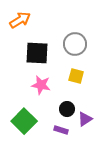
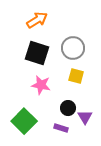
orange arrow: moved 17 px right
gray circle: moved 2 px left, 4 px down
black square: rotated 15 degrees clockwise
black circle: moved 1 px right, 1 px up
purple triangle: moved 2 px up; rotated 28 degrees counterclockwise
purple rectangle: moved 2 px up
